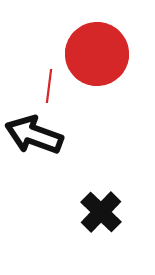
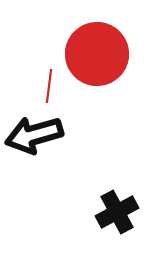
black arrow: rotated 36 degrees counterclockwise
black cross: moved 16 px right; rotated 18 degrees clockwise
